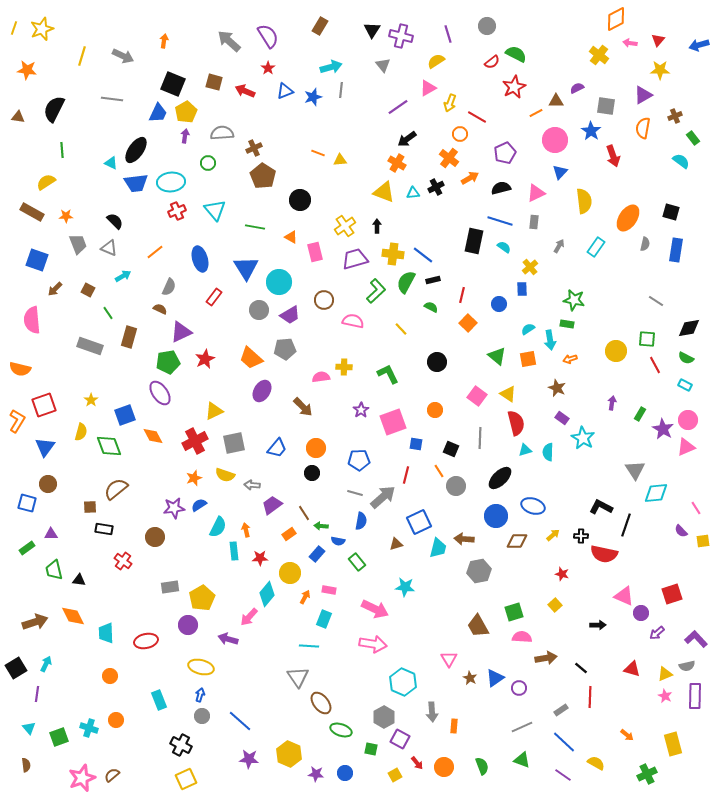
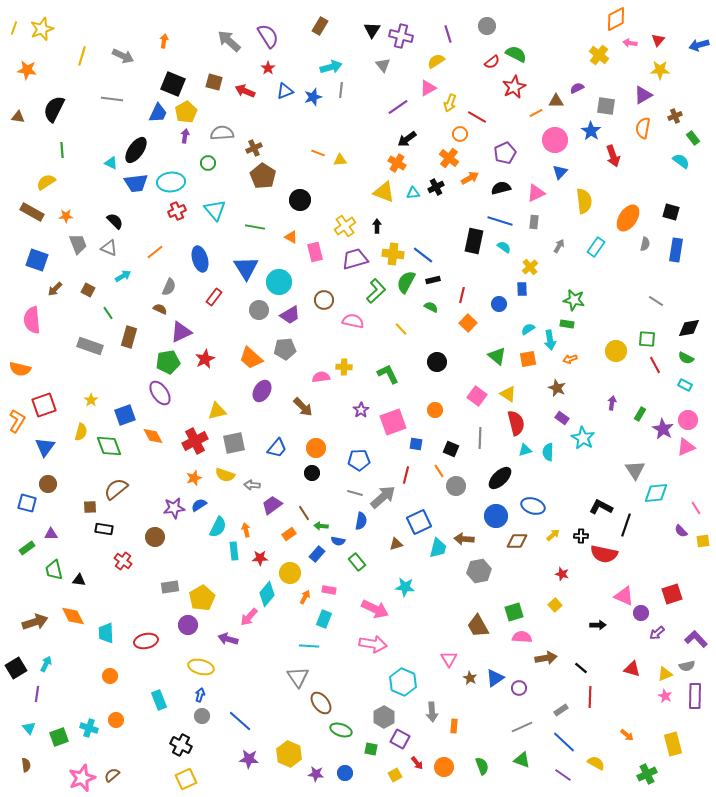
yellow triangle at (214, 411): moved 3 px right; rotated 12 degrees clockwise
